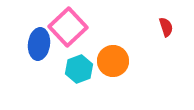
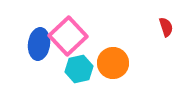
pink square: moved 9 px down
orange circle: moved 2 px down
cyan hexagon: rotated 8 degrees clockwise
